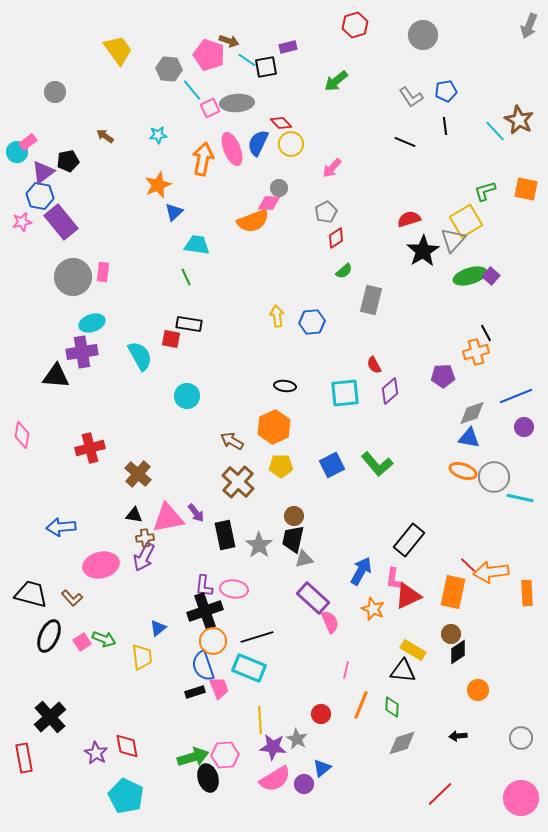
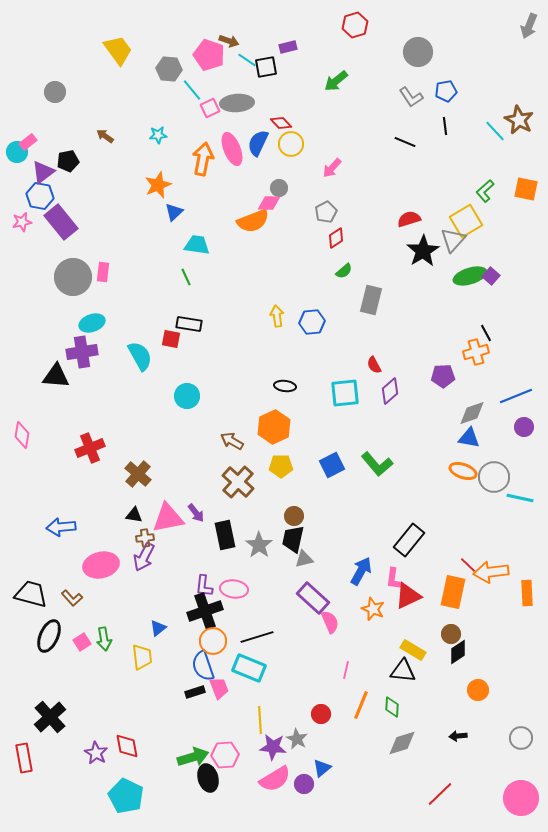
gray circle at (423, 35): moved 5 px left, 17 px down
green L-shape at (485, 191): rotated 25 degrees counterclockwise
red cross at (90, 448): rotated 8 degrees counterclockwise
green arrow at (104, 639): rotated 60 degrees clockwise
